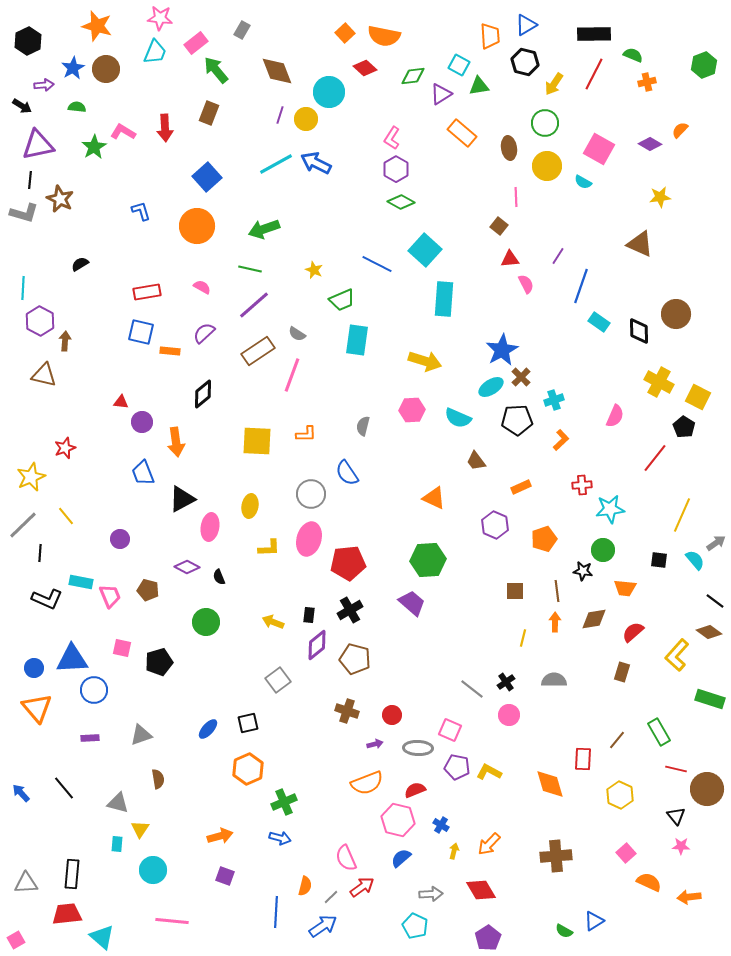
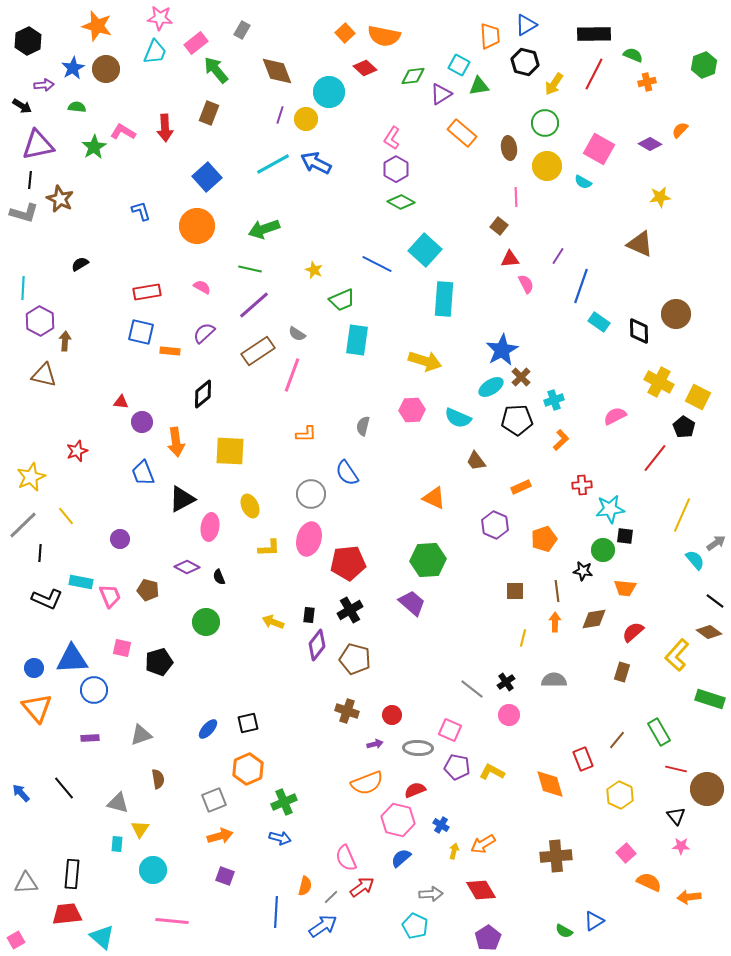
cyan line at (276, 164): moved 3 px left
pink semicircle at (615, 416): rotated 140 degrees counterclockwise
yellow square at (257, 441): moved 27 px left, 10 px down
red star at (65, 448): moved 12 px right, 3 px down
yellow ellipse at (250, 506): rotated 35 degrees counterclockwise
black square at (659, 560): moved 34 px left, 24 px up
purple diamond at (317, 645): rotated 12 degrees counterclockwise
gray square at (278, 680): moved 64 px left, 120 px down; rotated 15 degrees clockwise
red rectangle at (583, 759): rotated 25 degrees counterclockwise
yellow L-shape at (489, 772): moved 3 px right
orange arrow at (489, 844): moved 6 px left; rotated 15 degrees clockwise
